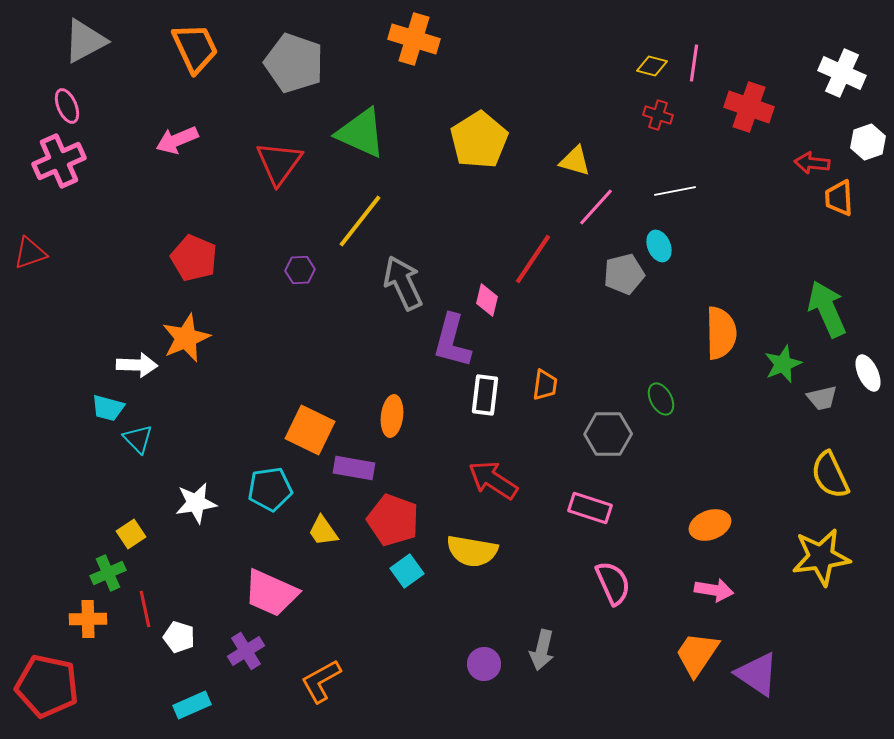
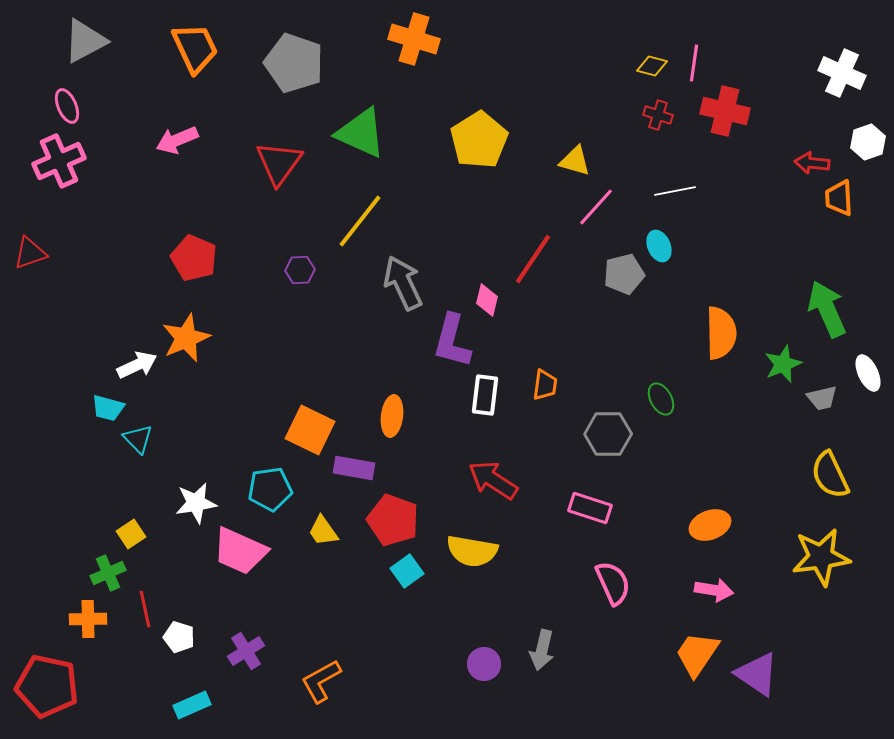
red cross at (749, 107): moved 24 px left, 4 px down; rotated 6 degrees counterclockwise
white arrow at (137, 365): rotated 27 degrees counterclockwise
pink trapezoid at (271, 593): moved 31 px left, 42 px up
